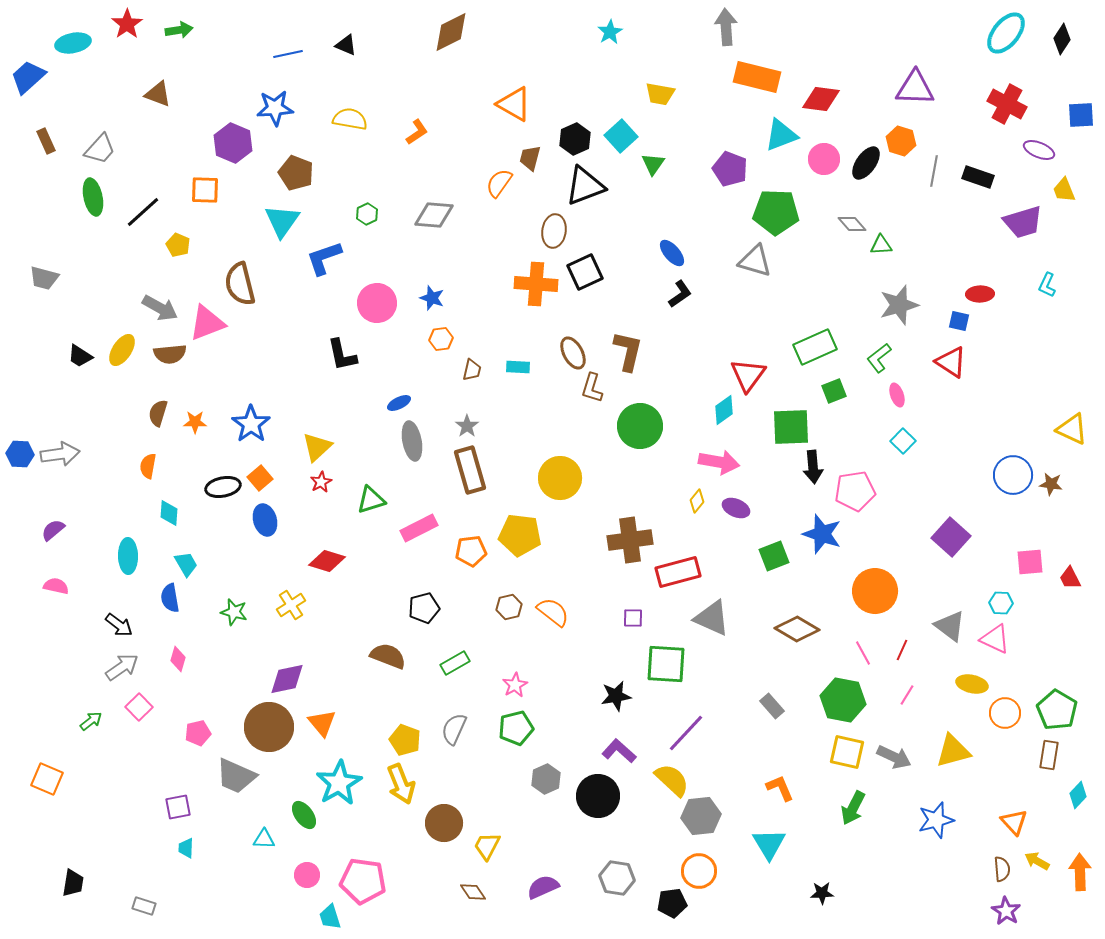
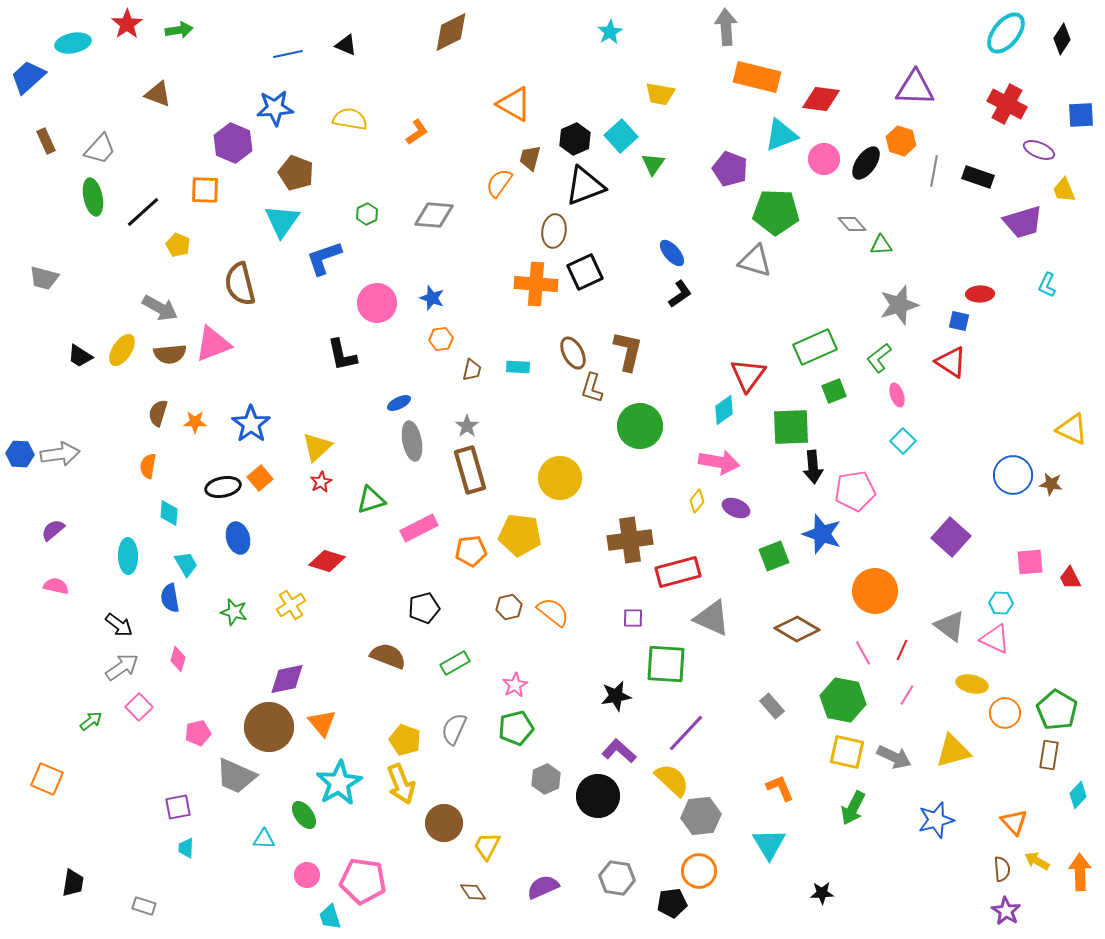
pink triangle at (207, 323): moved 6 px right, 21 px down
blue ellipse at (265, 520): moved 27 px left, 18 px down
